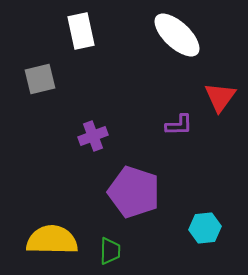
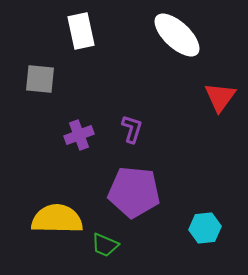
gray square: rotated 20 degrees clockwise
purple L-shape: moved 47 px left, 4 px down; rotated 72 degrees counterclockwise
purple cross: moved 14 px left, 1 px up
purple pentagon: rotated 12 degrees counterclockwise
yellow semicircle: moved 5 px right, 21 px up
green trapezoid: moved 5 px left, 6 px up; rotated 112 degrees clockwise
